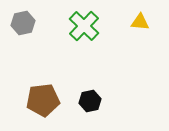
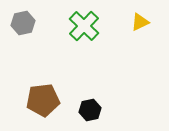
yellow triangle: rotated 30 degrees counterclockwise
black hexagon: moved 9 px down
